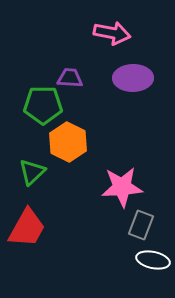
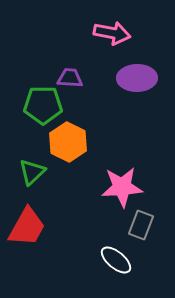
purple ellipse: moved 4 px right
red trapezoid: moved 1 px up
white ellipse: moved 37 px left; rotated 28 degrees clockwise
